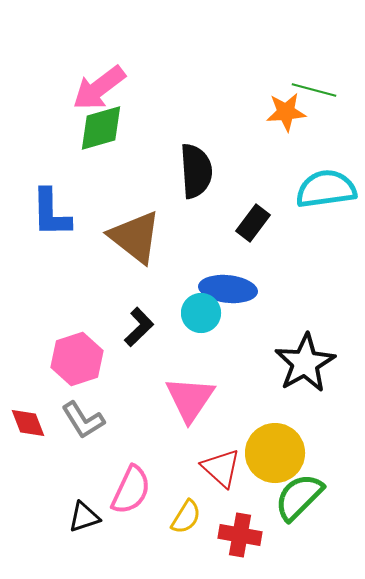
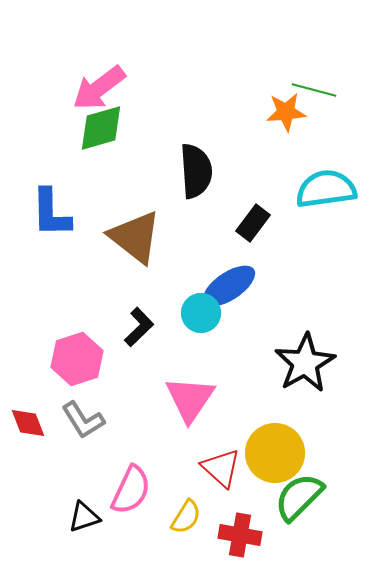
blue ellipse: moved 1 px right, 3 px up; rotated 40 degrees counterclockwise
